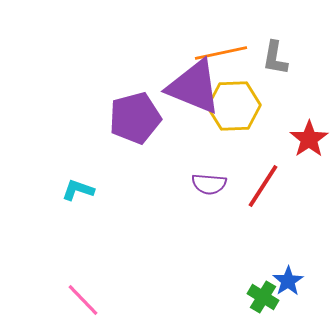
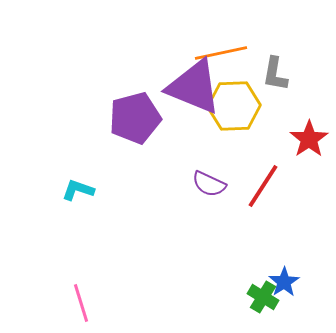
gray L-shape: moved 16 px down
purple semicircle: rotated 20 degrees clockwise
blue star: moved 4 px left, 1 px down
pink line: moved 2 px left, 3 px down; rotated 27 degrees clockwise
